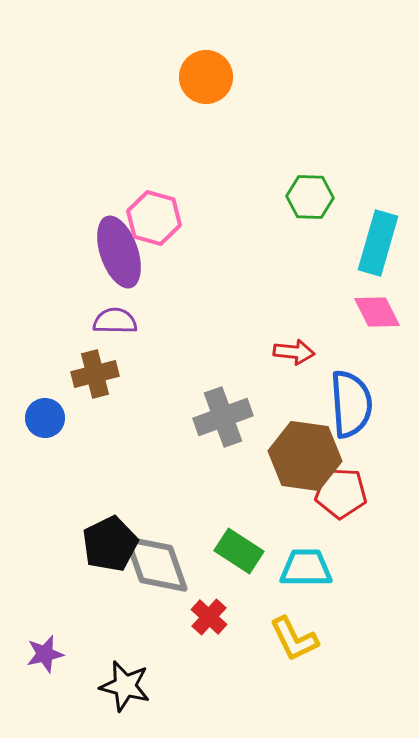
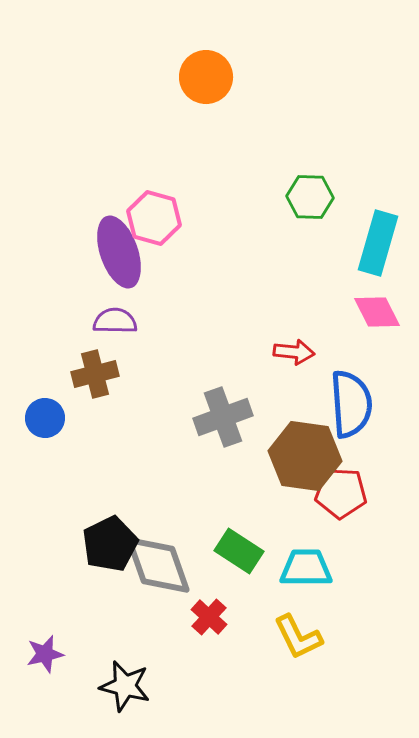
gray diamond: moved 2 px right, 1 px down
yellow L-shape: moved 4 px right, 2 px up
